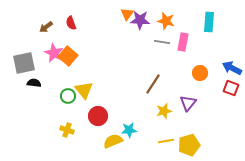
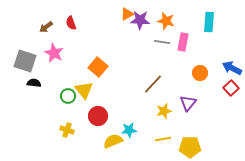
orange triangle: rotated 24 degrees clockwise
orange square: moved 30 px right, 11 px down
gray square: moved 1 px right, 2 px up; rotated 30 degrees clockwise
brown line: rotated 10 degrees clockwise
red square: rotated 28 degrees clockwise
yellow line: moved 3 px left, 2 px up
yellow pentagon: moved 1 px right, 2 px down; rotated 15 degrees clockwise
